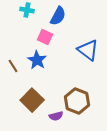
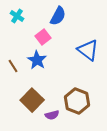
cyan cross: moved 10 px left, 6 px down; rotated 24 degrees clockwise
pink square: moved 2 px left; rotated 28 degrees clockwise
purple semicircle: moved 4 px left, 1 px up
